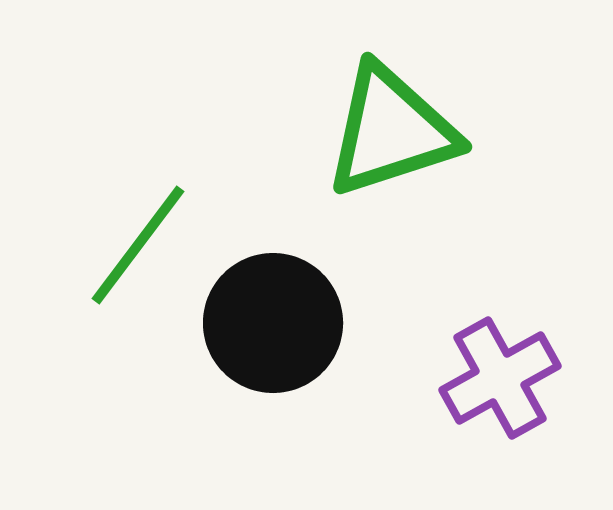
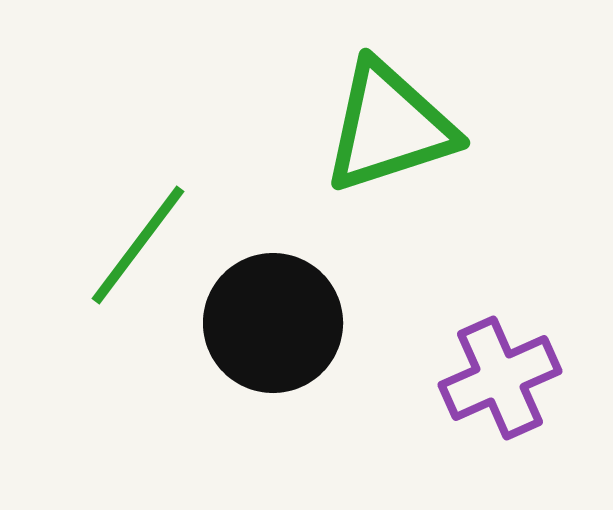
green triangle: moved 2 px left, 4 px up
purple cross: rotated 5 degrees clockwise
